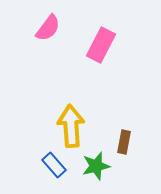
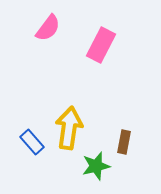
yellow arrow: moved 2 px left, 2 px down; rotated 12 degrees clockwise
blue rectangle: moved 22 px left, 23 px up
